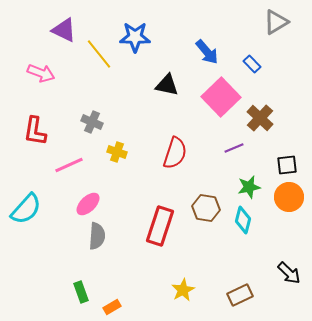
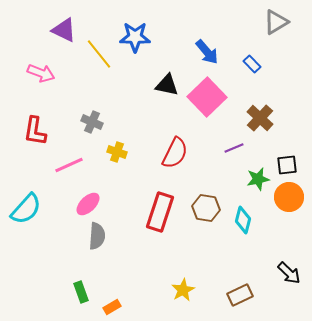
pink square: moved 14 px left
red semicircle: rotated 8 degrees clockwise
green star: moved 9 px right, 8 px up
red rectangle: moved 14 px up
